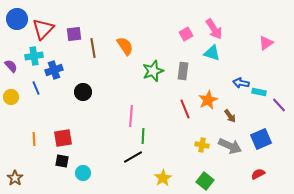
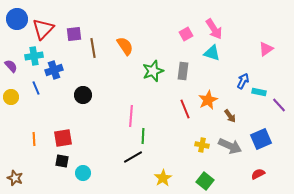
pink triangle: moved 6 px down
blue arrow: moved 2 px right, 2 px up; rotated 105 degrees clockwise
black circle: moved 3 px down
brown star: rotated 14 degrees counterclockwise
